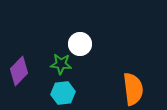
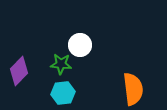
white circle: moved 1 px down
